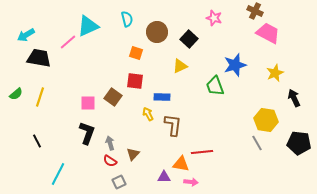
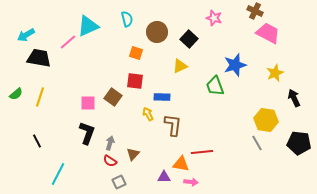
gray arrow: rotated 32 degrees clockwise
